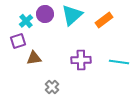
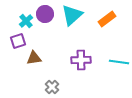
orange rectangle: moved 3 px right, 1 px up
